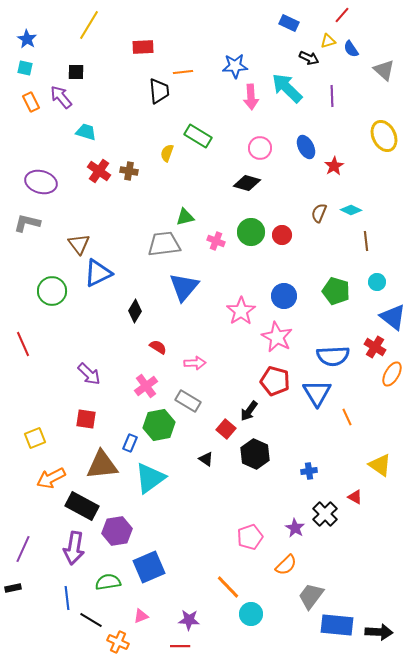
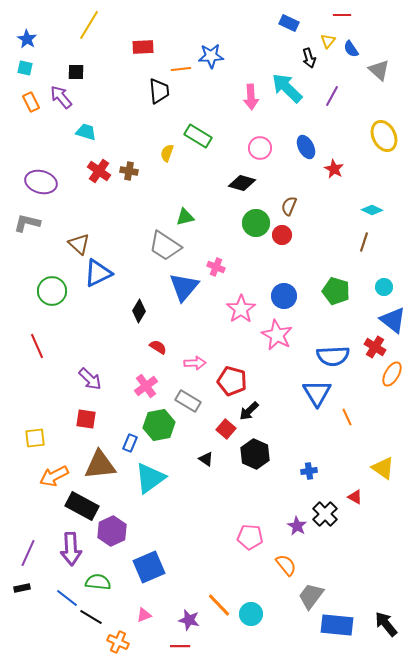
red line at (342, 15): rotated 48 degrees clockwise
yellow triangle at (328, 41): rotated 35 degrees counterclockwise
black arrow at (309, 58): rotated 48 degrees clockwise
blue star at (235, 66): moved 24 px left, 10 px up
gray triangle at (384, 70): moved 5 px left
orange line at (183, 72): moved 2 px left, 3 px up
purple line at (332, 96): rotated 30 degrees clockwise
red star at (334, 166): moved 3 px down; rotated 12 degrees counterclockwise
black diamond at (247, 183): moved 5 px left
cyan diamond at (351, 210): moved 21 px right
brown semicircle at (319, 213): moved 30 px left, 7 px up
green circle at (251, 232): moved 5 px right, 9 px up
pink cross at (216, 241): moved 26 px down
brown line at (366, 241): moved 2 px left, 1 px down; rotated 24 degrees clockwise
brown triangle at (79, 244): rotated 10 degrees counterclockwise
gray trapezoid at (164, 244): moved 1 px right, 2 px down; rotated 140 degrees counterclockwise
cyan circle at (377, 282): moved 7 px right, 5 px down
black diamond at (135, 311): moved 4 px right
pink star at (241, 311): moved 2 px up
blue triangle at (393, 317): moved 3 px down
pink star at (277, 337): moved 2 px up
red line at (23, 344): moved 14 px right, 2 px down
purple arrow at (89, 374): moved 1 px right, 5 px down
red pentagon at (275, 381): moved 43 px left
black arrow at (249, 411): rotated 10 degrees clockwise
yellow square at (35, 438): rotated 15 degrees clockwise
brown triangle at (102, 465): moved 2 px left
yellow triangle at (380, 465): moved 3 px right, 3 px down
orange arrow at (51, 478): moved 3 px right, 2 px up
purple star at (295, 528): moved 2 px right, 2 px up
purple hexagon at (117, 531): moved 5 px left; rotated 16 degrees counterclockwise
pink pentagon at (250, 537): rotated 25 degrees clockwise
purple arrow at (74, 548): moved 3 px left, 1 px down; rotated 12 degrees counterclockwise
purple line at (23, 549): moved 5 px right, 4 px down
orange semicircle at (286, 565): rotated 85 degrees counterclockwise
green semicircle at (108, 582): moved 10 px left; rotated 15 degrees clockwise
orange line at (228, 587): moved 9 px left, 18 px down
black rectangle at (13, 588): moved 9 px right
blue line at (67, 598): rotated 45 degrees counterclockwise
pink triangle at (141, 616): moved 3 px right, 1 px up
black line at (91, 620): moved 3 px up
purple star at (189, 620): rotated 10 degrees clockwise
black arrow at (379, 632): moved 7 px right, 8 px up; rotated 132 degrees counterclockwise
